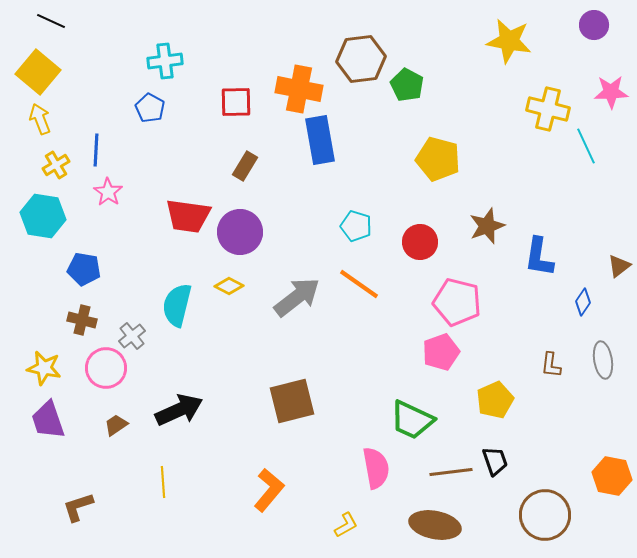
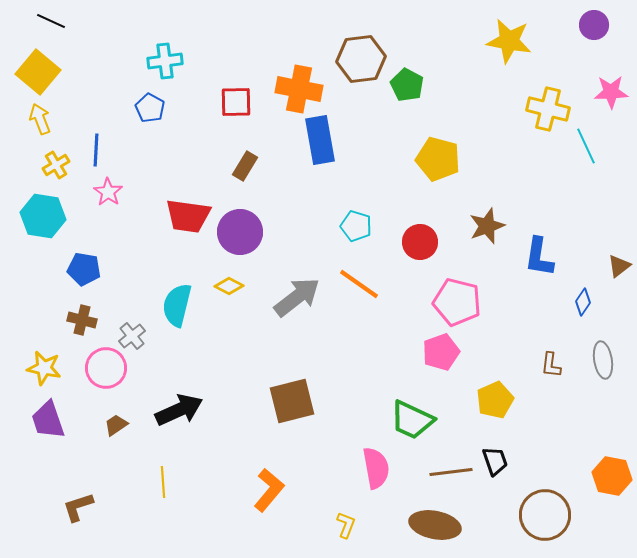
yellow L-shape at (346, 525): rotated 40 degrees counterclockwise
